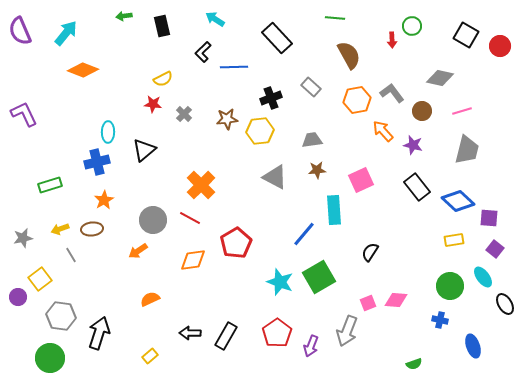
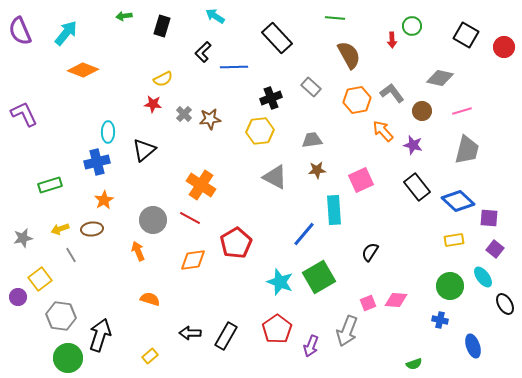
cyan arrow at (215, 19): moved 3 px up
black rectangle at (162, 26): rotated 30 degrees clockwise
red circle at (500, 46): moved 4 px right, 1 px down
brown star at (227, 119): moved 17 px left
orange cross at (201, 185): rotated 12 degrees counterclockwise
orange arrow at (138, 251): rotated 102 degrees clockwise
orange semicircle at (150, 299): rotated 42 degrees clockwise
black arrow at (99, 333): moved 1 px right, 2 px down
red pentagon at (277, 333): moved 4 px up
green circle at (50, 358): moved 18 px right
